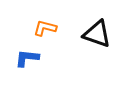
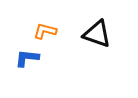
orange L-shape: moved 3 px down
